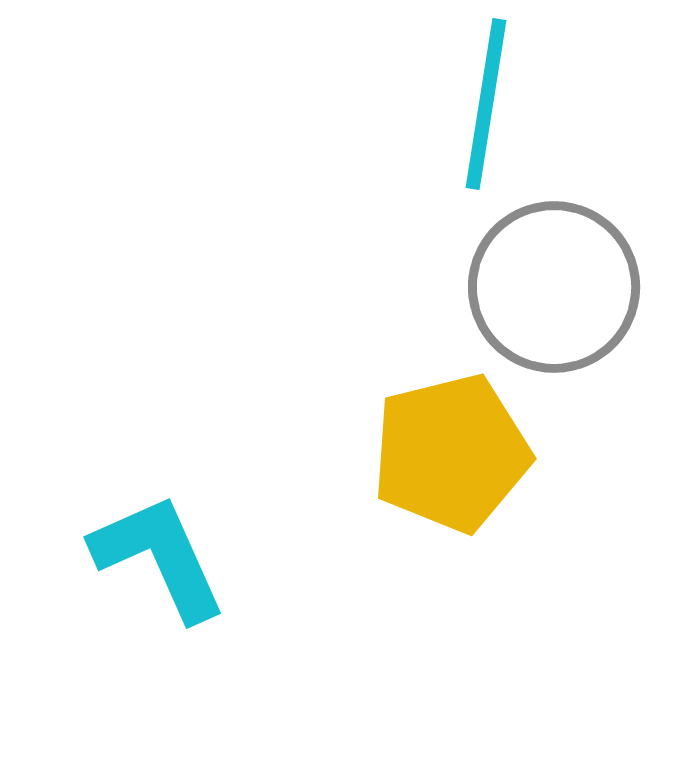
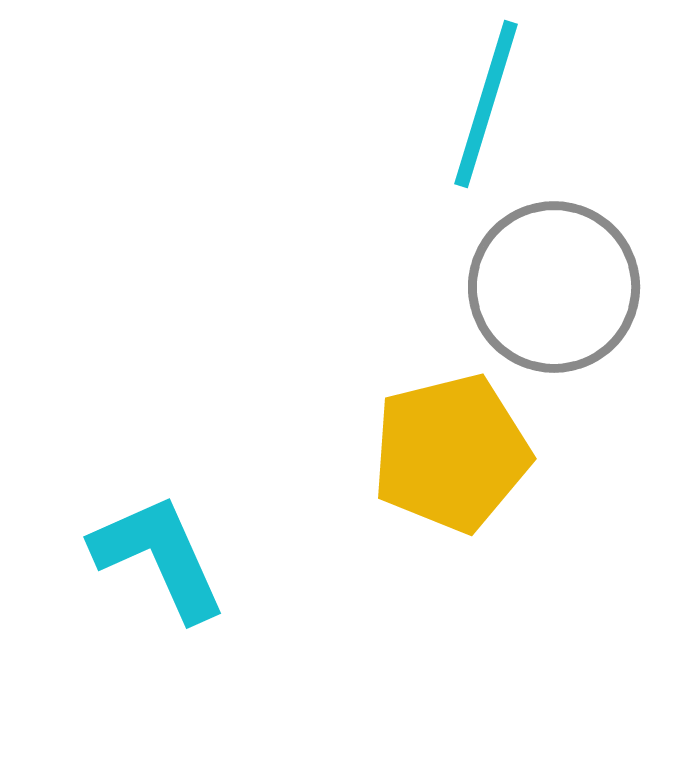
cyan line: rotated 8 degrees clockwise
